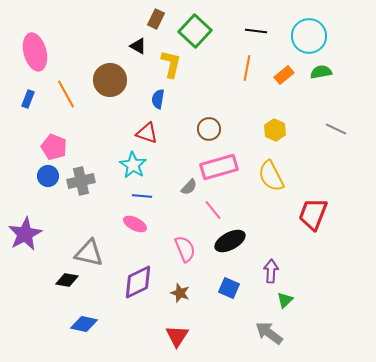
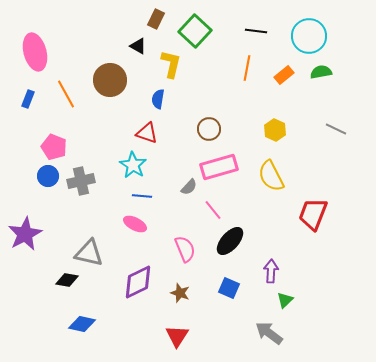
black ellipse at (230, 241): rotated 20 degrees counterclockwise
blue diamond at (84, 324): moved 2 px left
